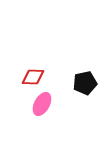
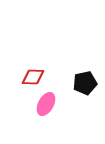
pink ellipse: moved 4 px right
